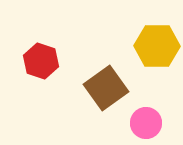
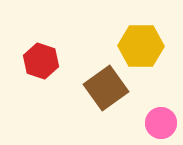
yellow hexagon: moved 16 px left
pink circle: moved 15 px right
